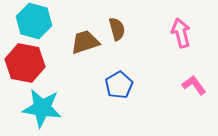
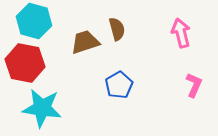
pink L-shape: rotated 60 degrees clockwise
